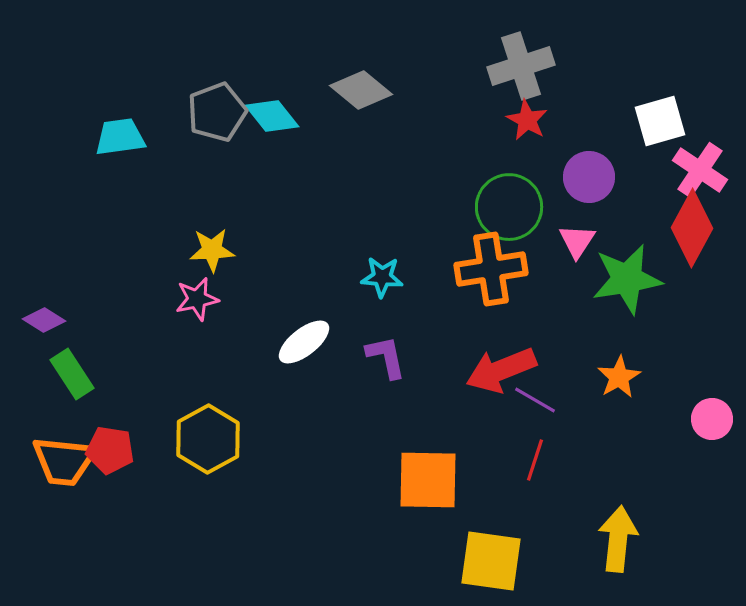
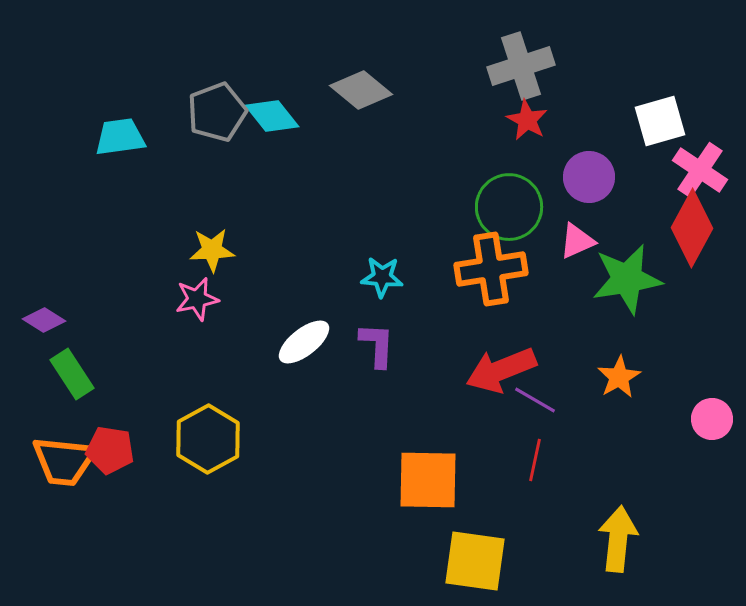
pink triangle: rotated 33 degrees clockwise
purple L-shape: moved 9 px left, 12 px up; rotated 15 degrees clockwise
red line: rotated 6 degrees counterclockwise
yellow square: moved 16 px left
